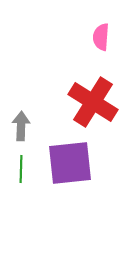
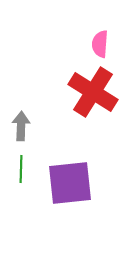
pink semicircle: moved 1 px left, 7 px down
red cross: moved 10 px up
purple square: moved 20 px down
